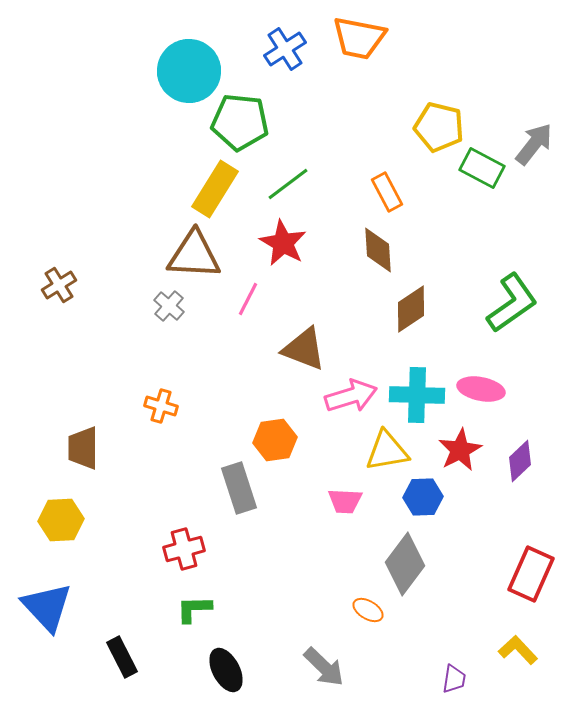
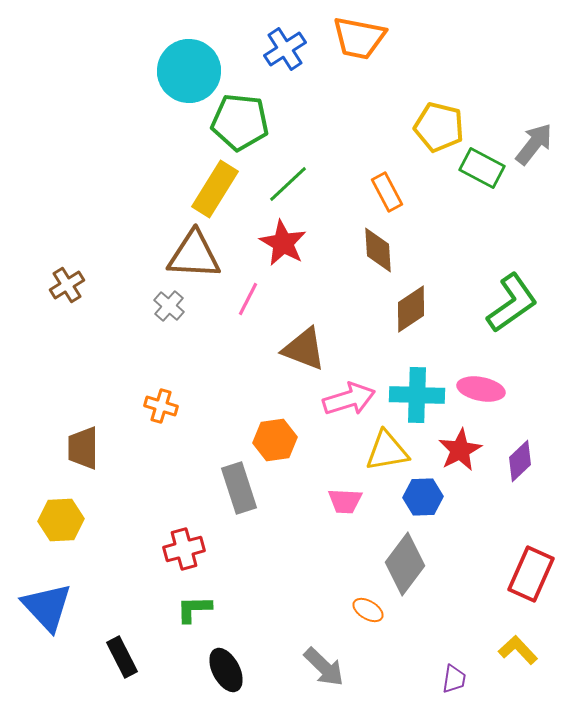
green line at (288, 184): rotated 6 degrees counterclockwise
brown cross at (59, 285): moved 8 px right
pink arrow at (351, 396): moved 2 px left, 3 px down
